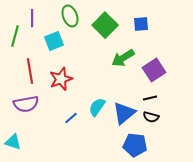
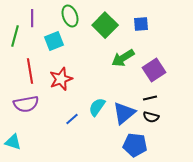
blue line: moved 1 px right, 1 px down
